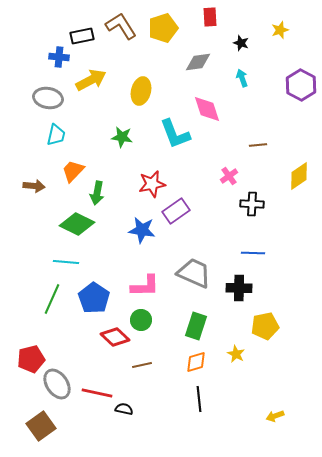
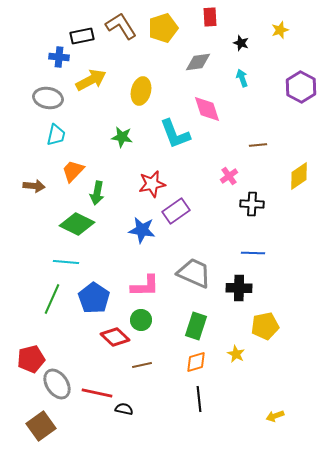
purple hexagon at (301, 85): moved 2 px down
